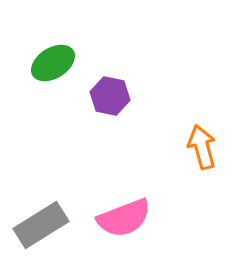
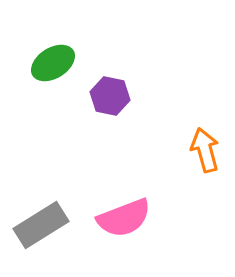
orange arrow: moved 3 px right, 3 px down
